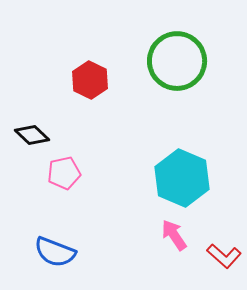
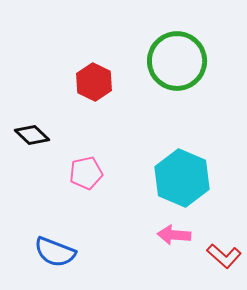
red hexagon: moved 4 px right, 2 px down
pink pentagon: moved 22 px right
pink arrow: rotated 52 degrees counterclockwise
